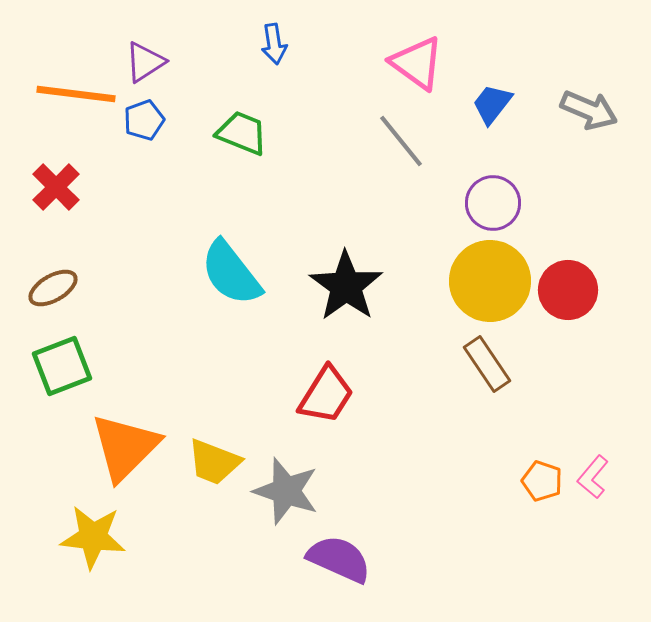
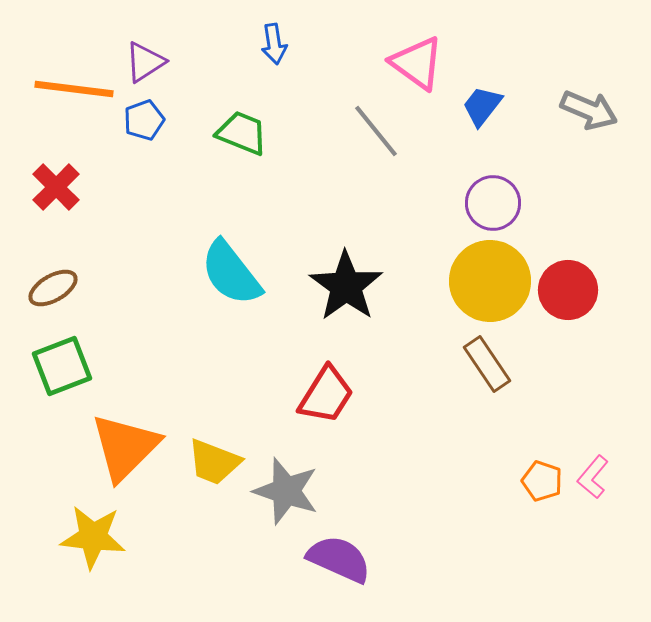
orange line: moved 2 px left, 5 px up
blue trapezoid: moved 10 px left, 2 px down
gray line: moved 25 px left, 10 px up
